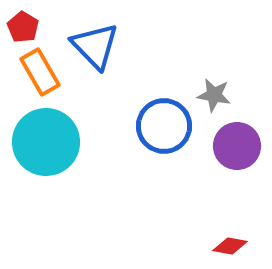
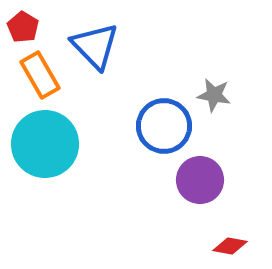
orange rectangle: moved 3 px down
cyan circle: moved 1 px left, 2 px down
purple circle: moved 37 px left, 34 px down
